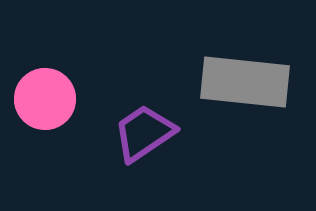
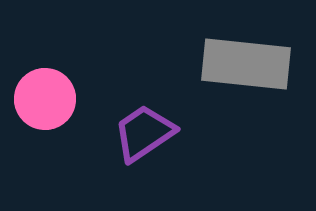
gray rectangle: moved 1 px right, 18 px up
